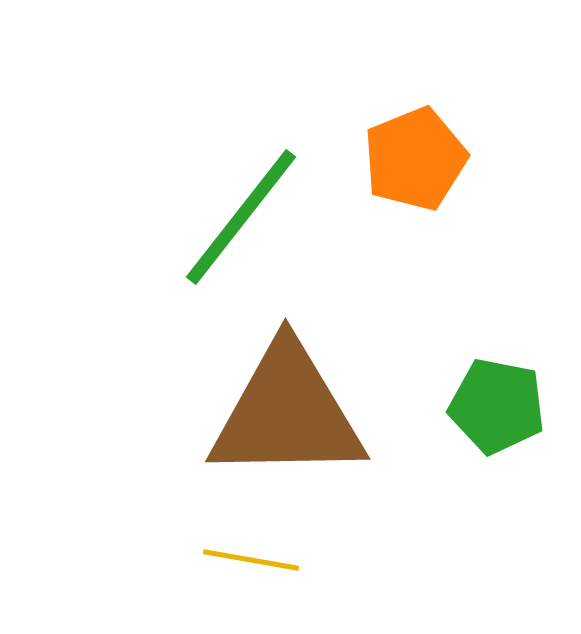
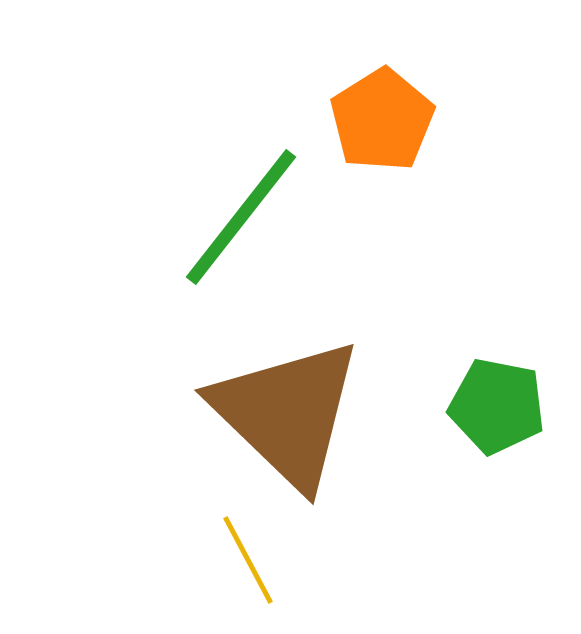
orange pentagon: moved 33 px left, 39 px up; rotated 10 degrees counterclockwise
brown triangle: rotated 45 degrees clockwise
yellow line: moved 3 px left; rotated 52 degrees clockwise
